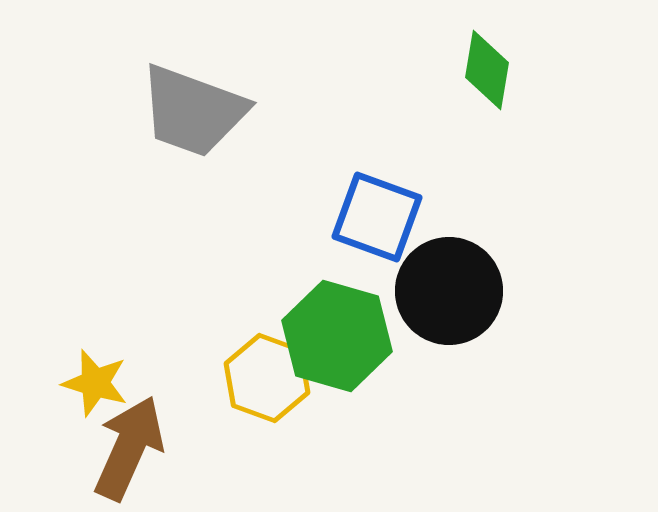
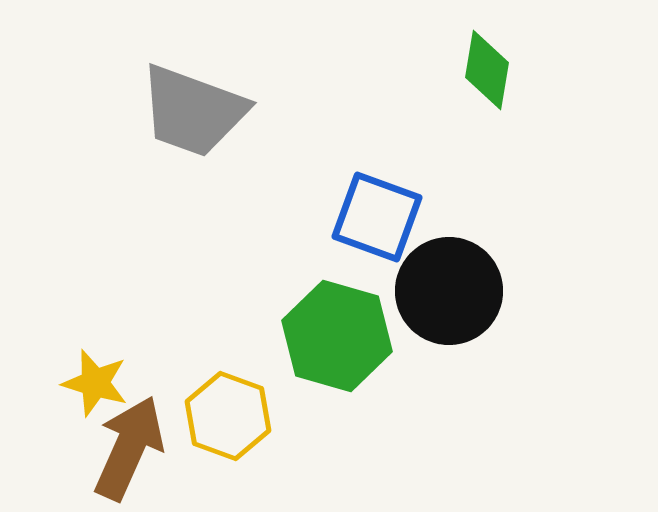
yellow hexagon: moved 39 px left, 38 px down
